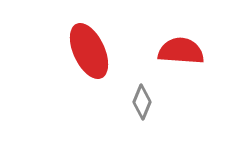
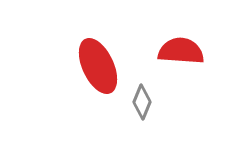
red ellipse: moved 9 px right, 15 px down
